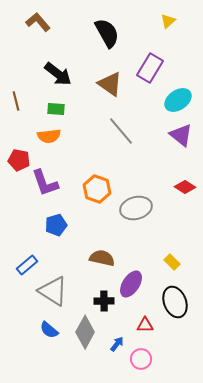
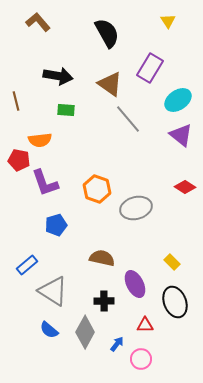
yellow triangle: rotated 21 degrees counterclockwise
black arrow: moved 2 px down; rotated 28 degrees counterclockwise
green rectangle: moved 10 px right, 1 px down
gray line: moved 7 px right, 12 px up
orange semicircle: moved 9 px left, 4 px down
purple ellipse: moved 4 px right; rotated 60 degrees counterclockwise
